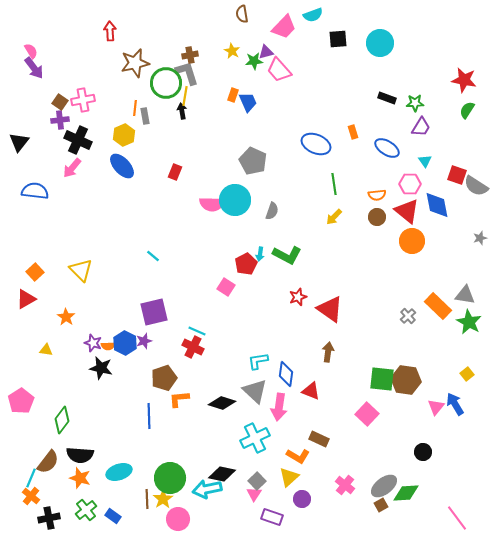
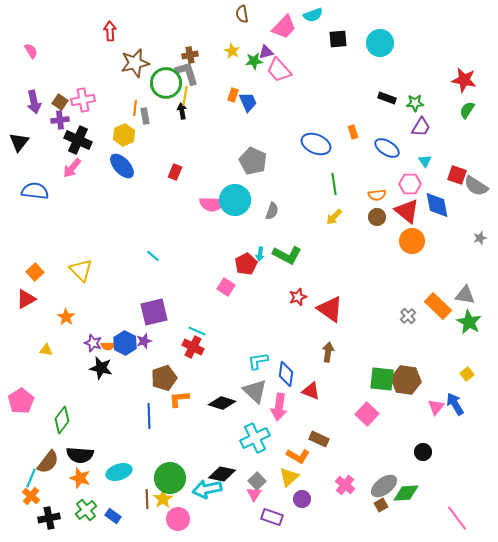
purple arrow at (34, 68): moved 34 px down; rotated 25 degrees clockwise
